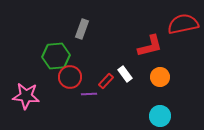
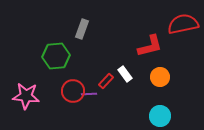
red circle: moved 3 px right, 14 px down
